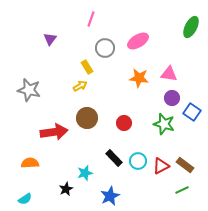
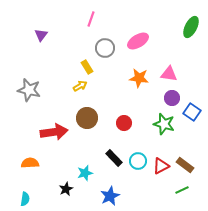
purple triangle: moved 9 px left, 4 px up
cyan semicircle: rotated 48 degrees counterclockwise
